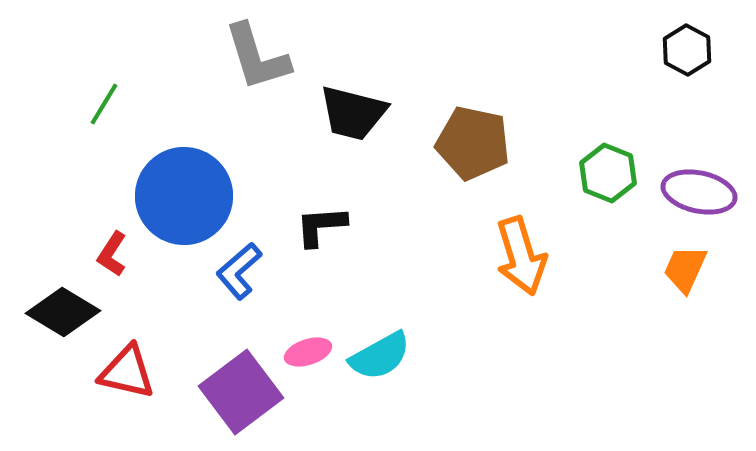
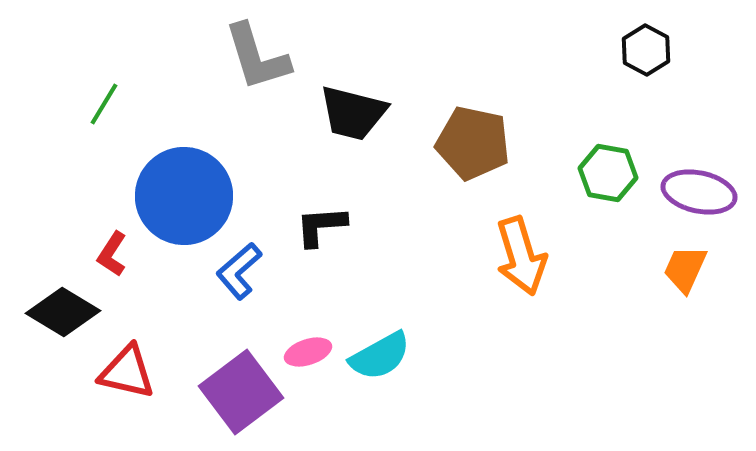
black hexagon: moved 41 px left
green hexagon: rotated 12 degrees counterclockwise
